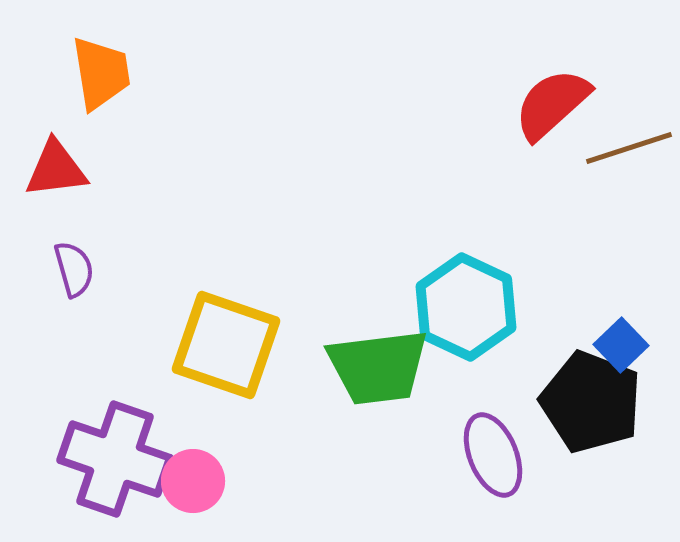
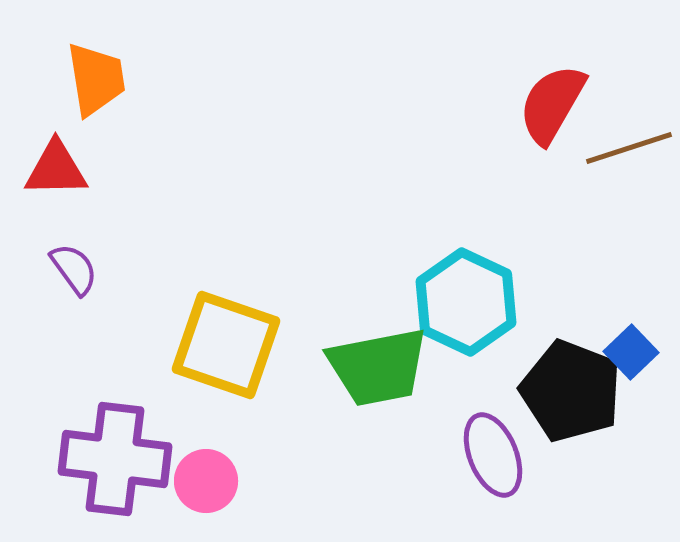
orange trapezoid: moved 5 px left, 6 px down
red semicircle: rotated 18 degrees counterclockwise
red triangle: rotated 6 degrees clockwise
purple semicircle: rotated 20 degrees counterclockwise
cyan hexagon: moved 5 px up
blue square: moved 10 px right, 7 px down
green trapezoid: rotated 4 degrees counterclockwise
black pentagon: moved 20 px left, 11 px up
purple cross: rotated 12 degrees counterclockwise
pink circle: moved 13 px right
